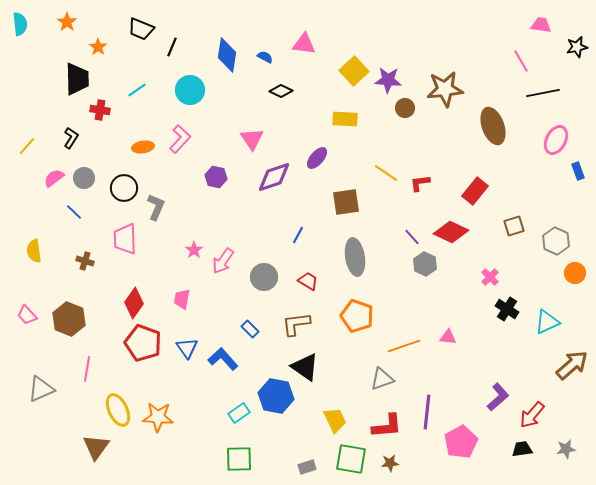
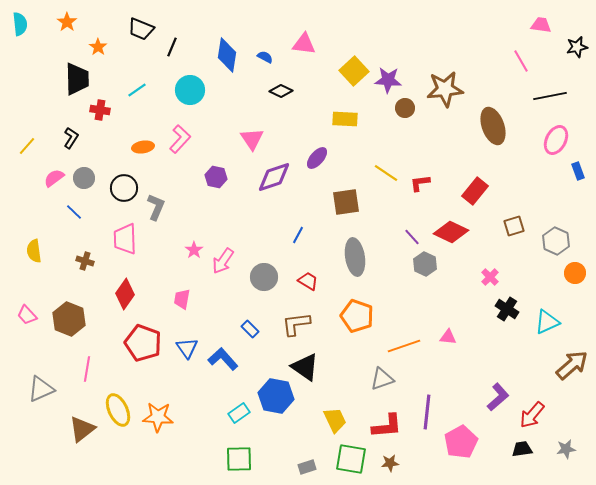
black line at (543, 93): moved 7 px right, 3 px down
red diamond at (134, 303): moved 9 px left, 9 px up
brown triangle at (96, 447): moved 14 px left, 18 px up; rotated 16 degrees clockwise
